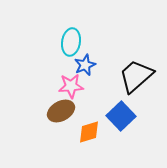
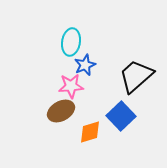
orange diamond: moved 1 px right
